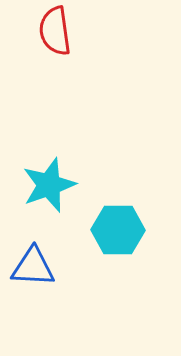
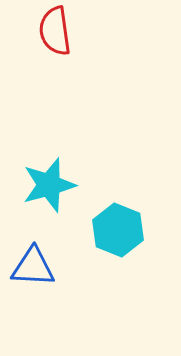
cyan star: rotated 4 degrees clockwise
cyan hexagon: rotated 21 degrees clockwise
